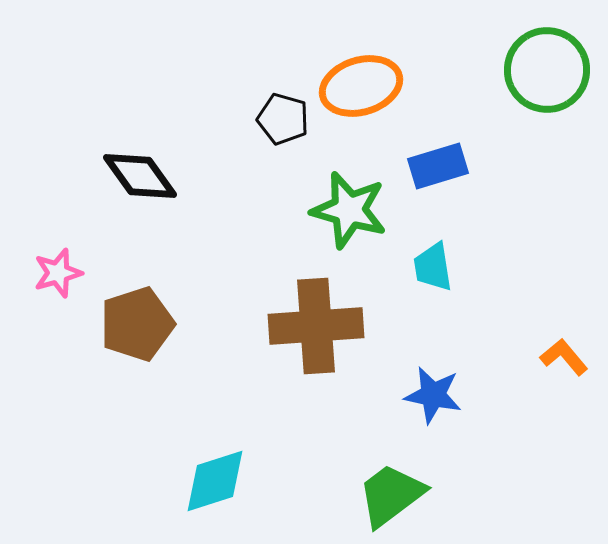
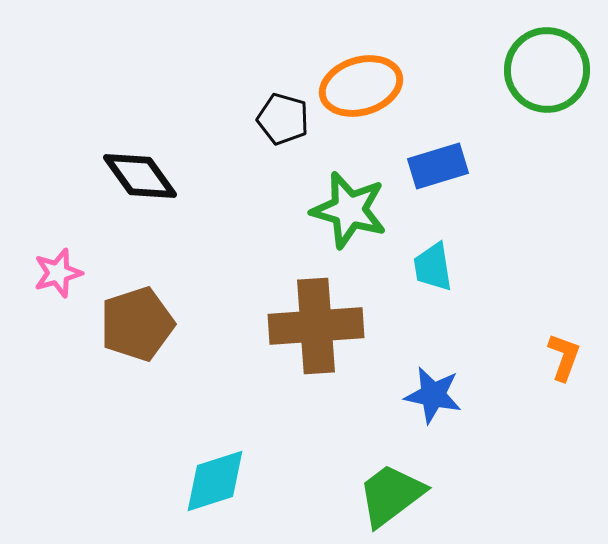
orange L-shape: rotated 60 degrees clockwise
